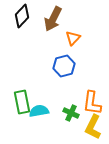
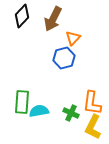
blue hexagon: moved 8 px up
green rectangle: rotated 15 degrees clockwise
